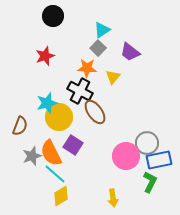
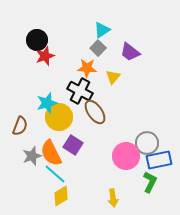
black circle: moved 16 px left, 24 px down
